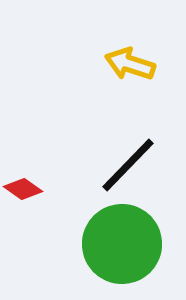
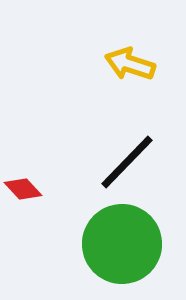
black line: moved 1 px left, 3 px up
red diamond: rotated 12 degrees clockwise
